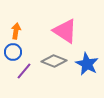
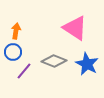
pink triangle: moved 10 px right, 3 px up
